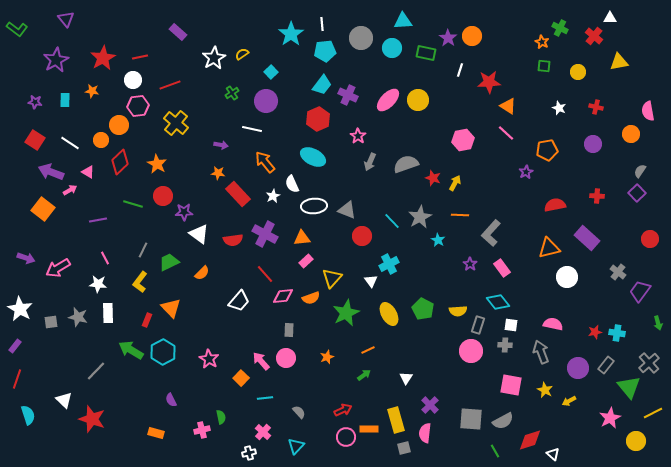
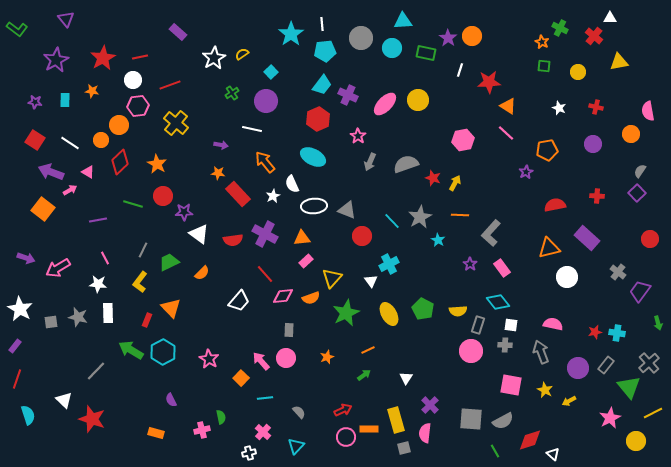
pink ellipse at (388, 100): moved 3 px left, 4 px down
